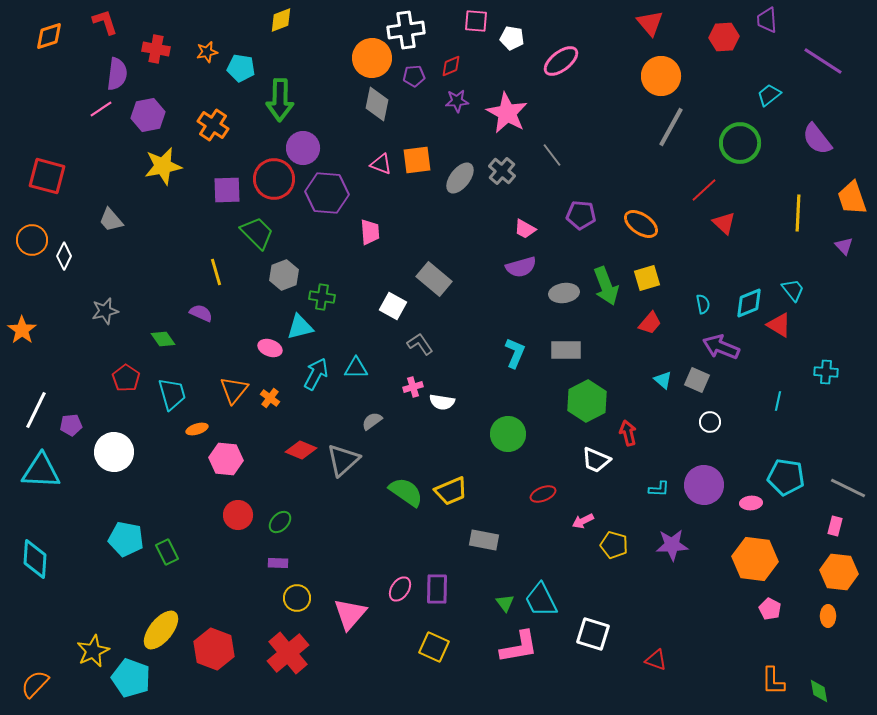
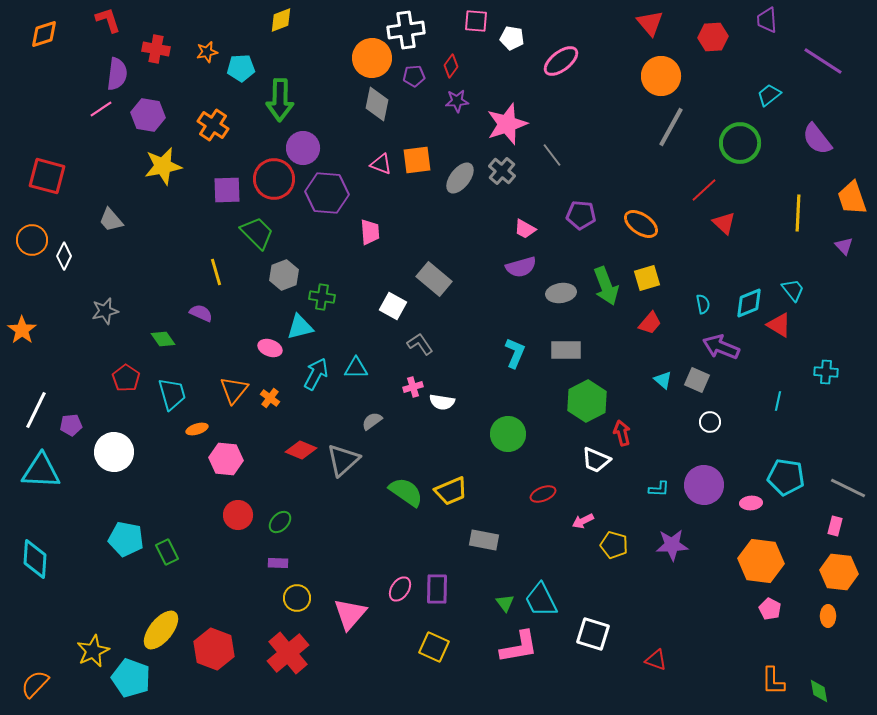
red L-shape at (105, 22): moved 3 px right, 2 px up
orange diamond at (49, 36): moved 5 px left, 2 px up
red hexagon at (724, 37): moved 11 px left
red diamond at (451, 66): rotated 30 degrees counterclockwise
cyan pentagon at (241, 68): rotated 12 degrees counterclockwise
pink star at (507, 113): moved 11 px down; rotated 24 degrees clockwise
purple hexagon at (148, 115): rotated 20 degrees clockwise
gray ellipse at (564, 293): moved 3 px left
red arrow at (628, 433): moved 6 px left
orange hexagon at (755, 559): moved 6 px right, 2 px down
